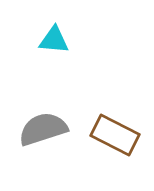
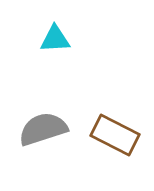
cyan triangle: moved 1 px right, 1 px up; rotated 8 degrees counterclockwise
